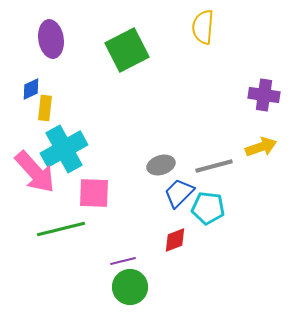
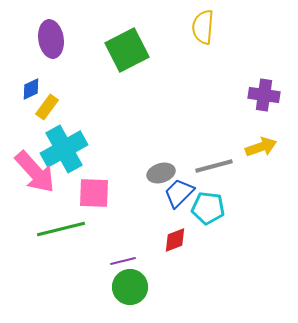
yellow rectangle: moved 2 px right, 1 px up; rotated 30 degrees clockwise
gray ellipse: moved 8 px down
